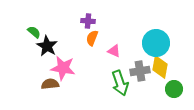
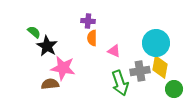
orange semicircle: rotated 21 degrees counterclockwise
